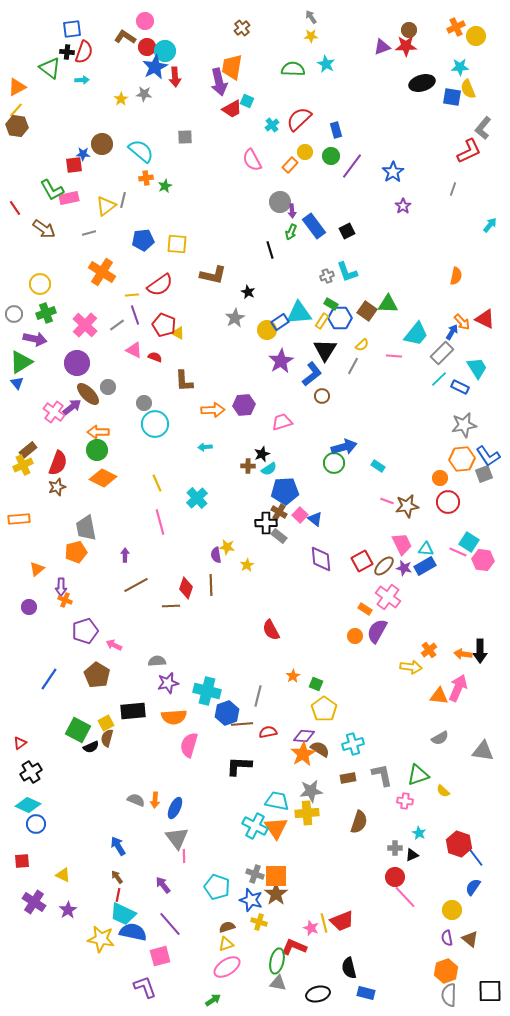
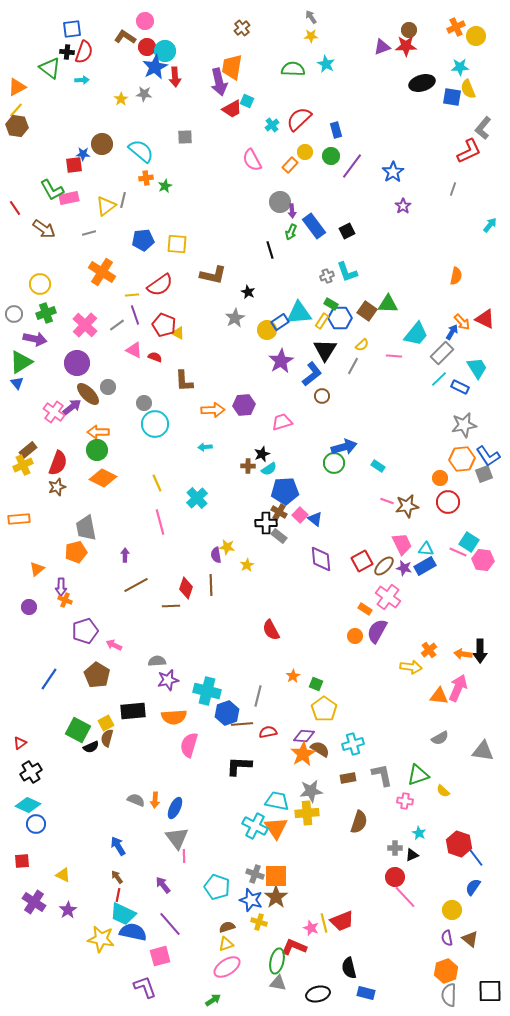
purple star at (168, 683): moved 3 px up
brown star at (276, 894): moved 3 px down
